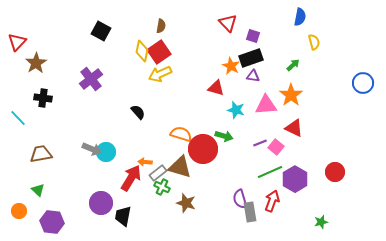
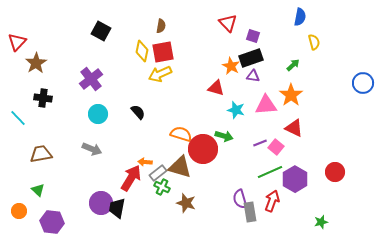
red square at (159, 52): moved 4 px right; rotated 25 degrees clockwise
cyan circle at (106, 152): moved 8 px left, 38 px up
black trapezoid at (123, 216): moved 6 px left, 8 px up
